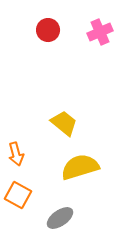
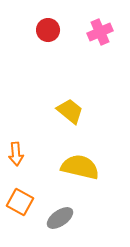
yellow trapezoid: moved 6 px right, 12 px up
orange arrow: rotated 10 degrees clockwise
yellow semicircle: rotated 30 degrees clockwise
orange square: moved 2 px right, 7 px down
